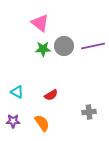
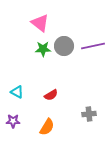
gray cross: moved 2 px down
orange semicircle: moved 5 px right, 4 px down; rotated 66 degrees clockwise
